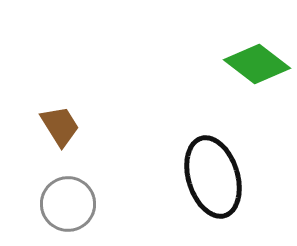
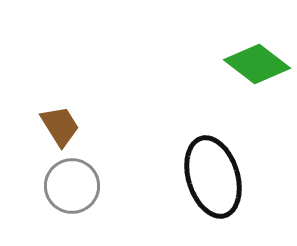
gray circle: moved 4 px right, 18 px up
